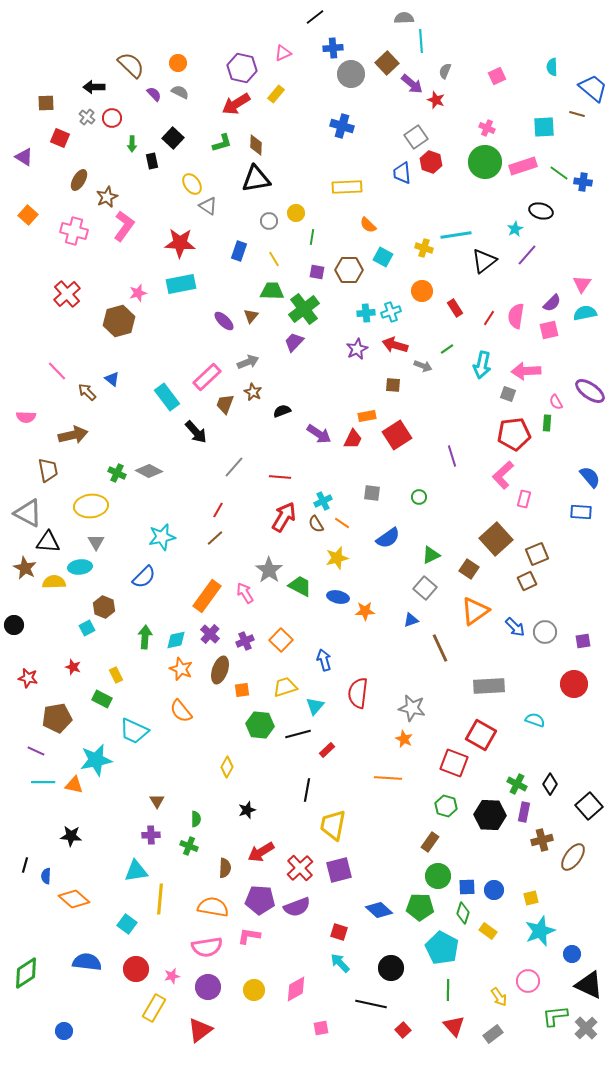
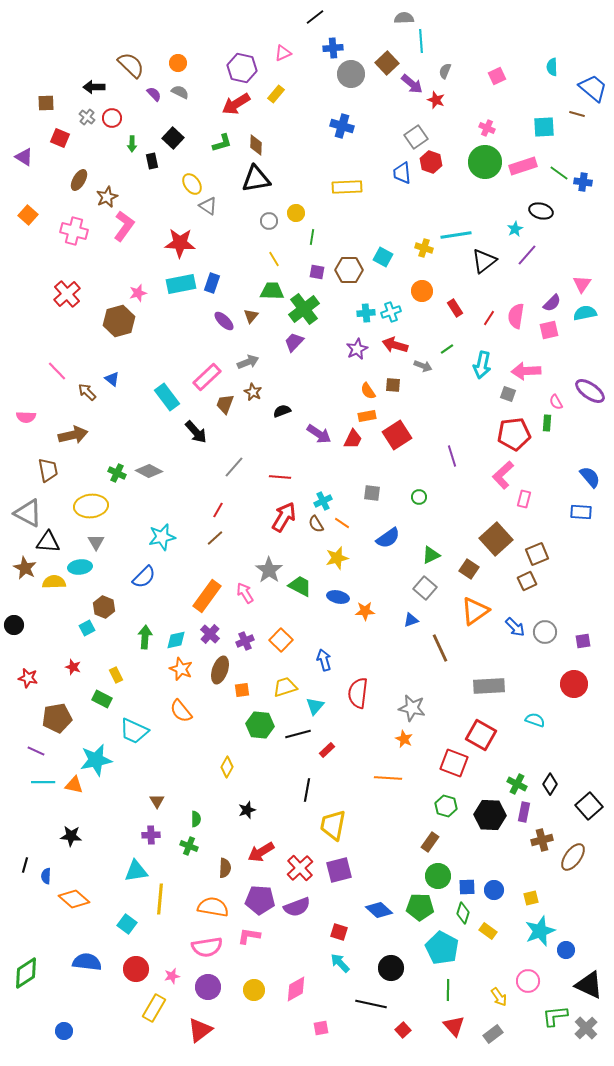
orange semicircle at (368, 225): moved 166 px down; rotated 12 degrees clockwise
blue rectangle at (239, 251): moved 27 px left, 32 px down
blue circle at (572, 954): moved 6 px left, 4 px up
